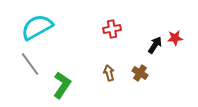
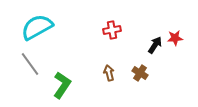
red cross: moved 1 px down
